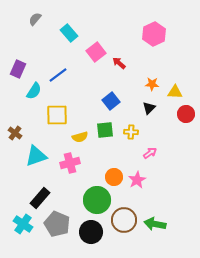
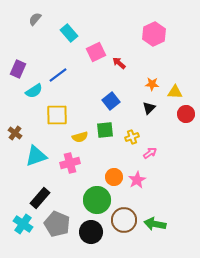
pink square: rotated 12 degrees clockwise
cyan semicircle: rotated 24 degrees clockwise
yellow cross: moved 1 px right, 5 px down; rotated 24 degrees counterclockwise
